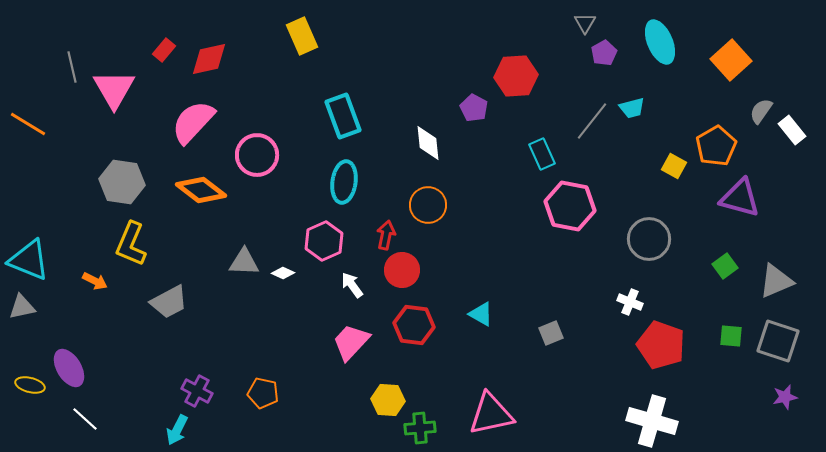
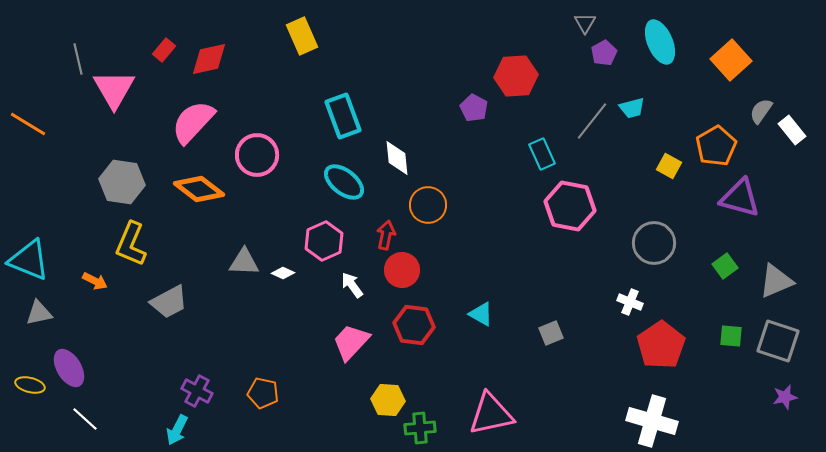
gray line at (72, 67): moved 6 px right, 8 px up
white diamond at (428, 143): moved 31 px left, 15 px down
yellow square at (674, 166): moved 5 px left
cyan ellipse at (344, 182): rotated 60 degrees counterclockwise
orange diamond at (201, 190): moved 2 px left, 1 px up
gray circle at (649, 239): moved 5 px right, 4 px down
gray triangle at (22, 307): moved 17 px right, 6 px down
red pentagon at (661, 345): rotated 18 degrees clockwise
